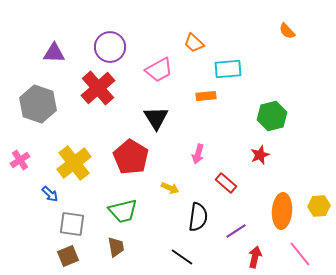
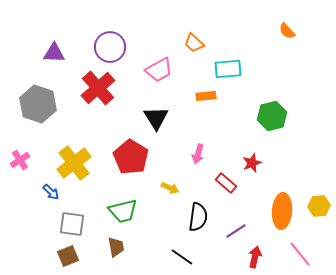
red star: moved 8 px left, 8 px down
blue arrow: moved 1 px right, 2 px up
